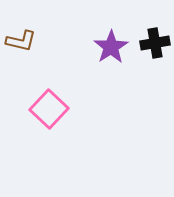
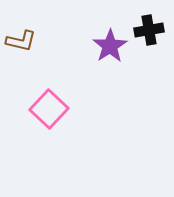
black cross: moved 6 px left, 13 px up
purple star: moved 1 px left, 1 px up
